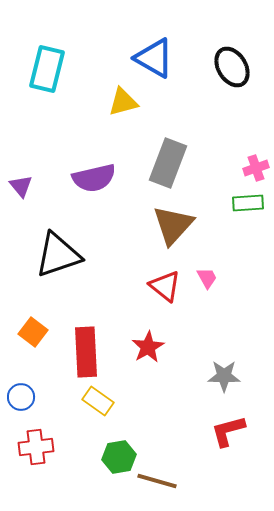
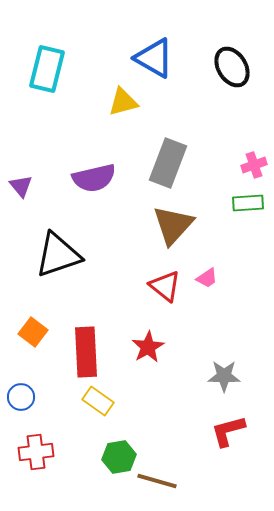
pink cross: moved 2 px left, 3 px up
pink trapezoid: rotated 85 degrees clockwise
red cross: moved 5 px down
